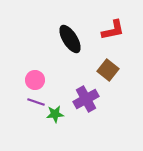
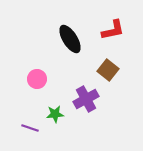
pink circle: moved 2 px right, 1 px up
purple line: moved 6 px left, 26 px down
